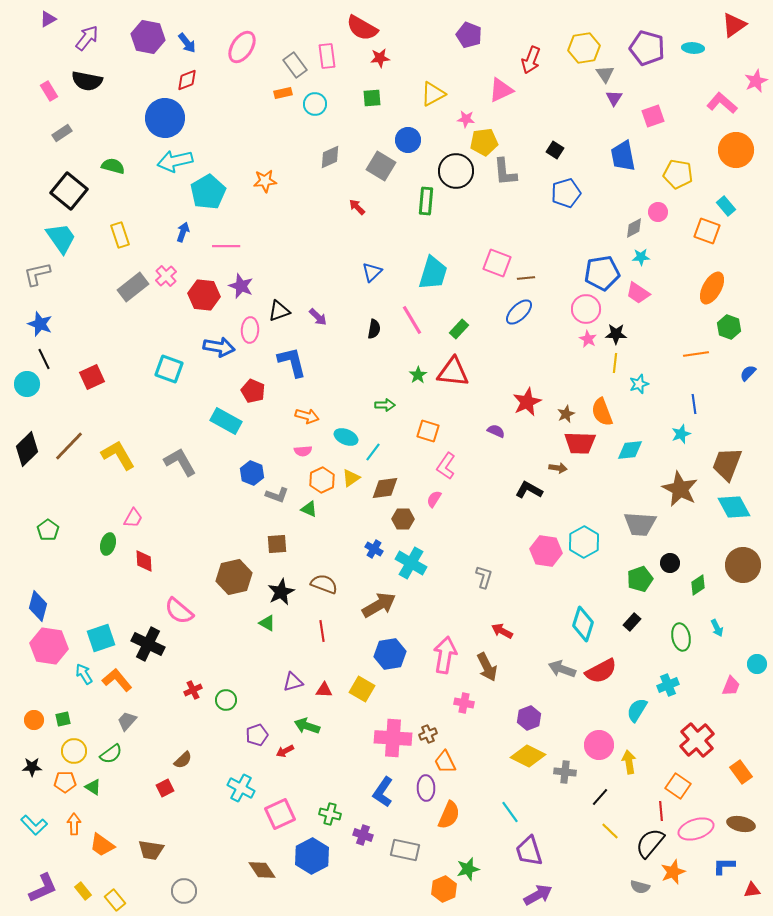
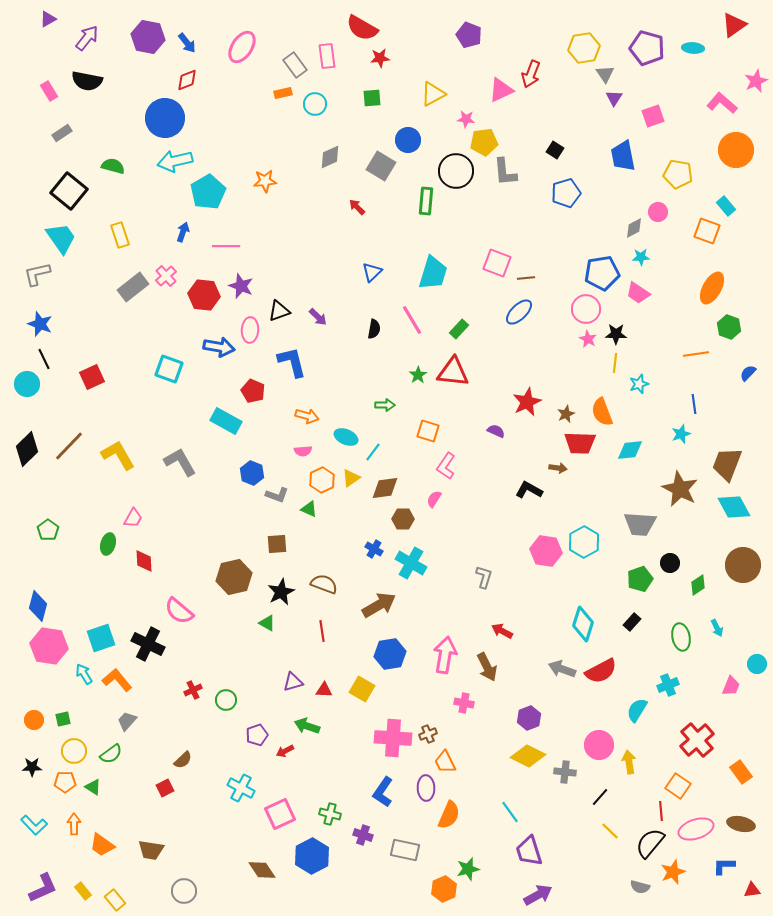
red arrow at (531, 60): moved 14 px down
